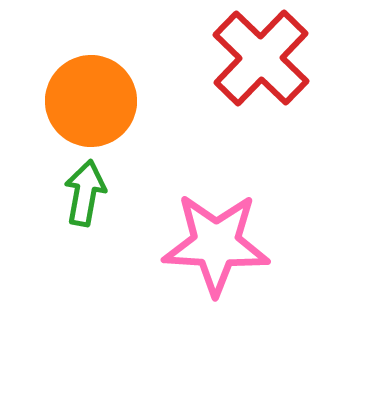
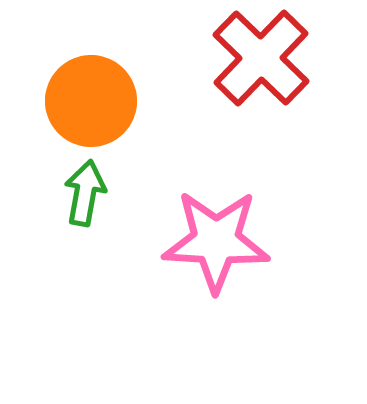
pink star: moved 3 px up
